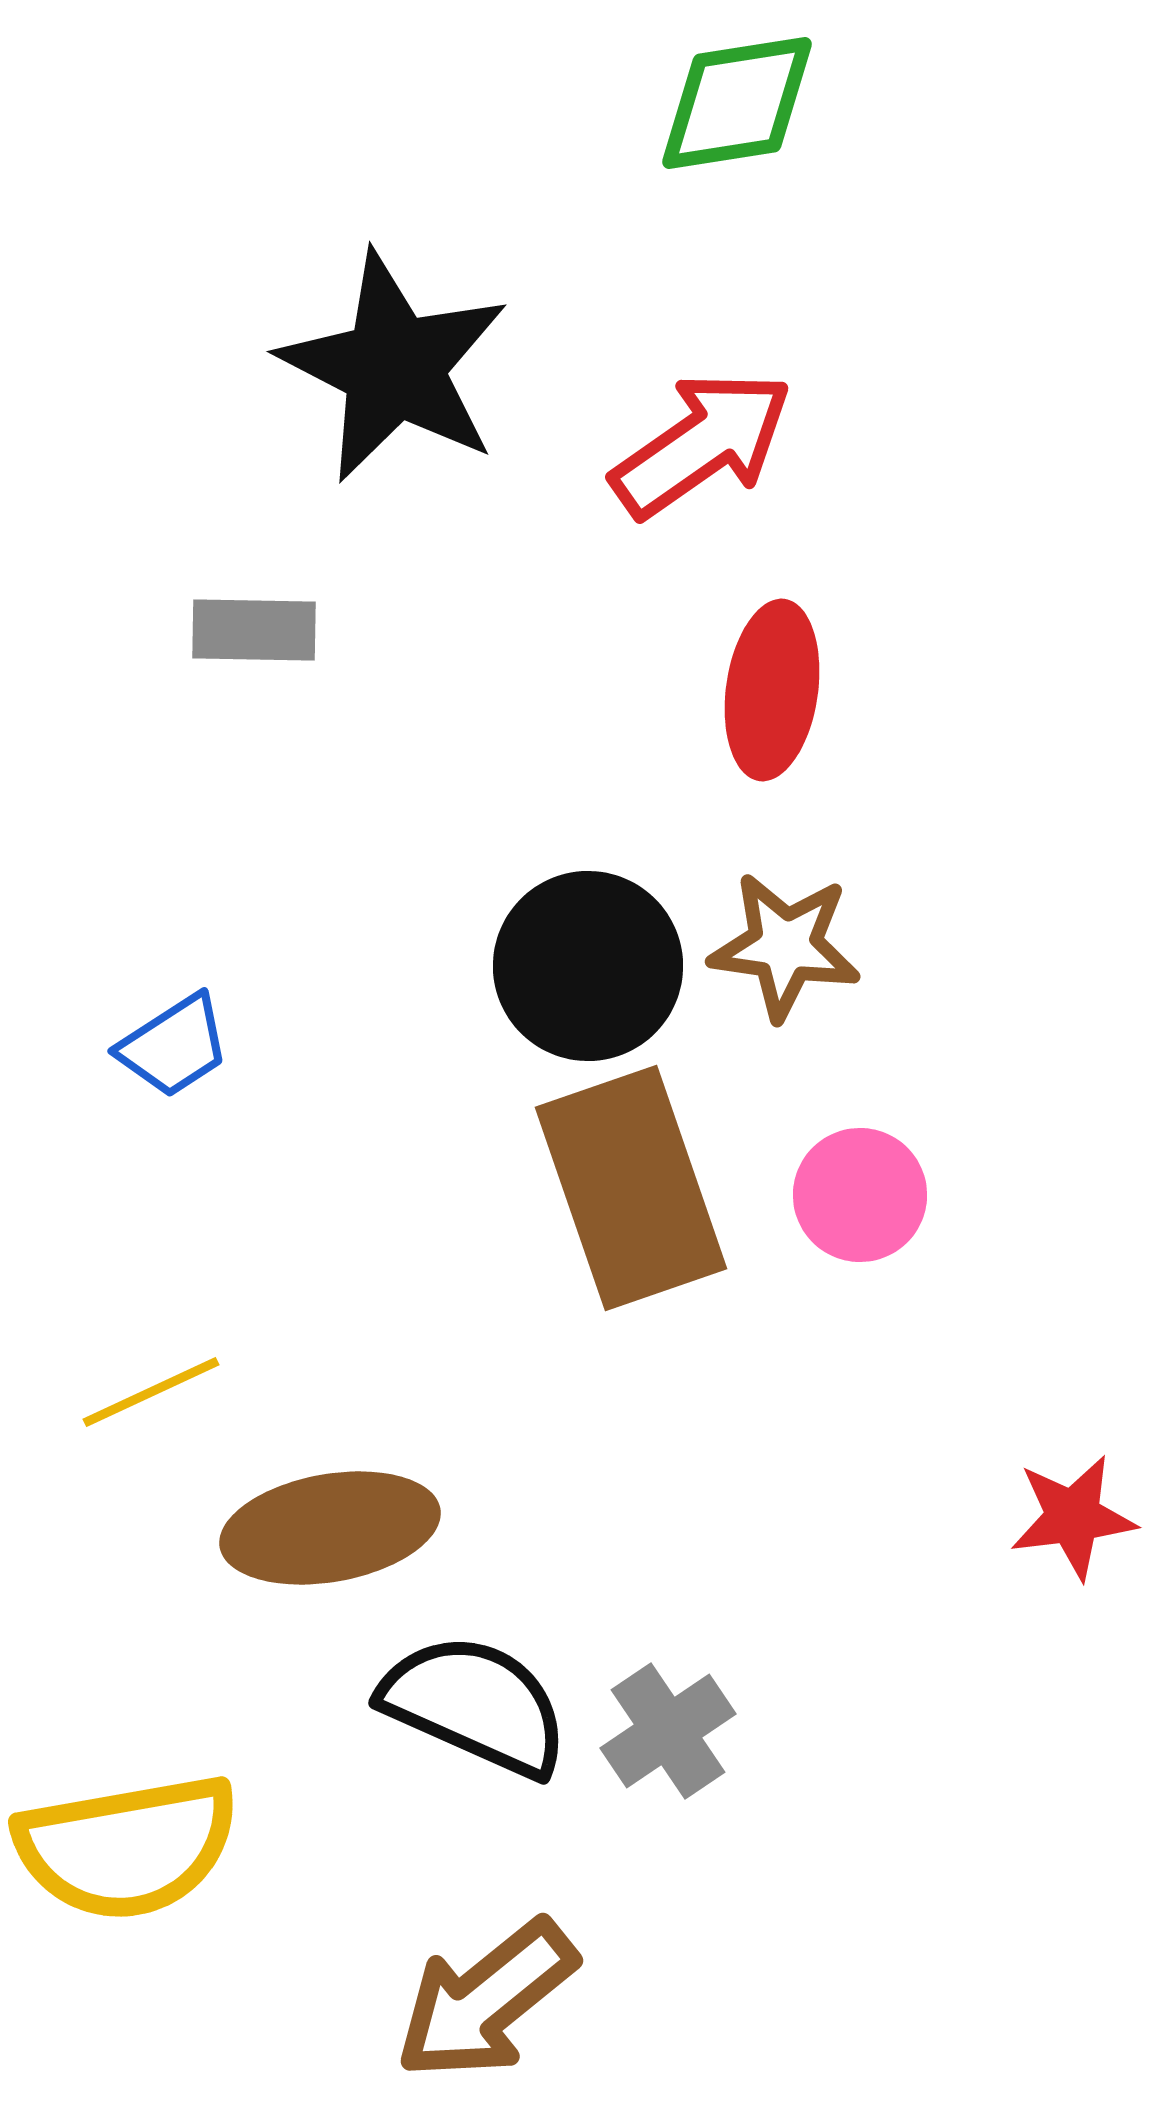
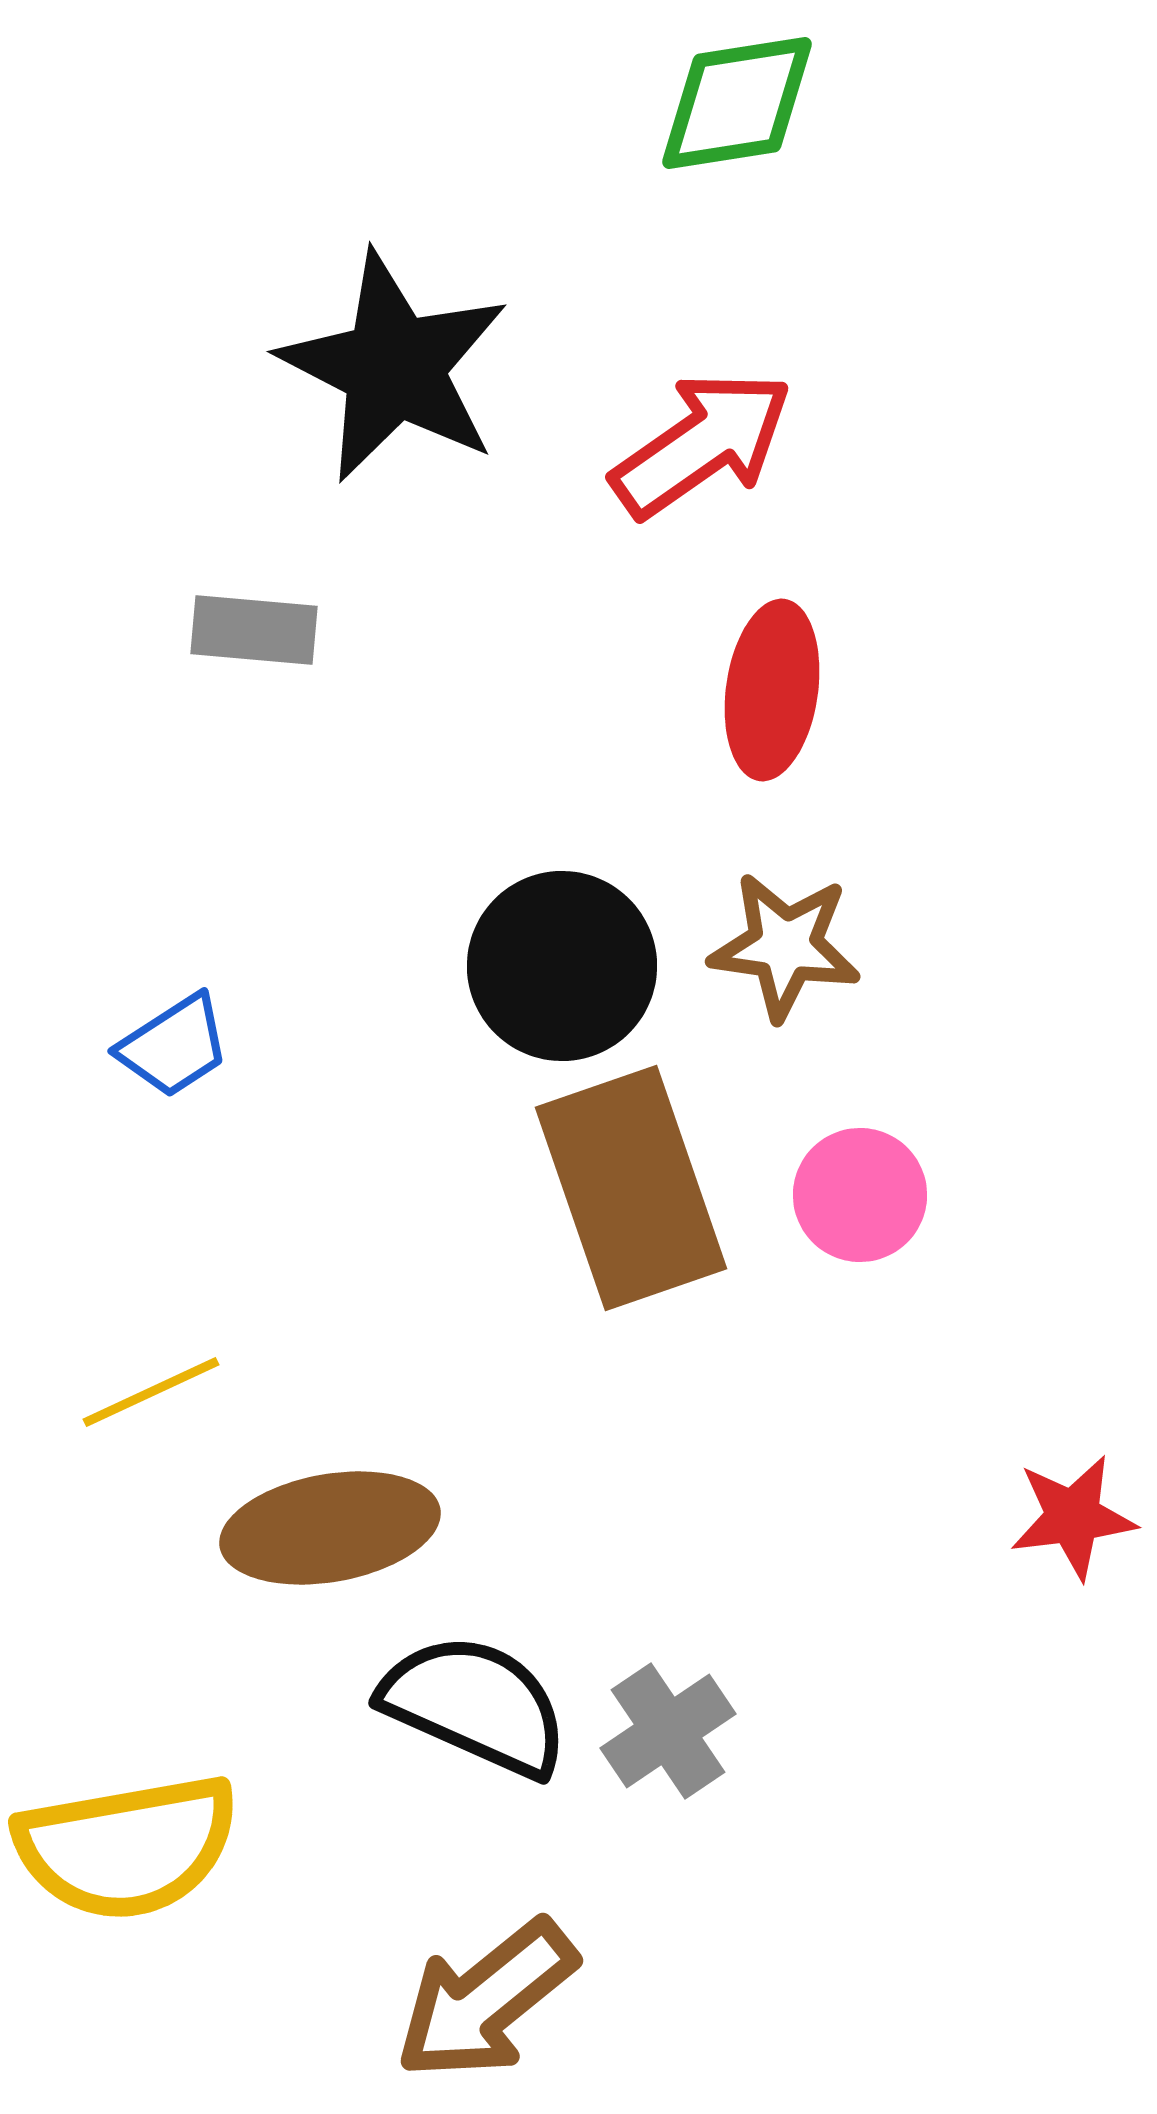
gray rectangle: rotated 4 degrees clockwise
black circle: moved 26 px left
